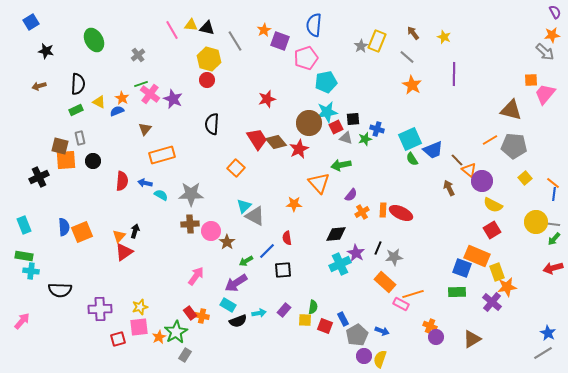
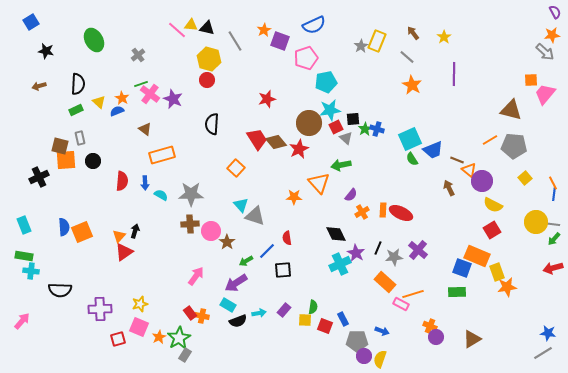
blue semicircle at (314, 25): rotated 120 degrees counterclockwise
pink line at (172, 30): moved 5 px right; rotated 18 degrees counterclockwise
yellow star at (444, 37): rotated 16 degrees clockwise
yellow triangle at (99, 102): rotated 16 degrees clockwise
cyan star at (327, 112): moved 3 px right, 2 px up
brown triangle at (145, 129): rotated 32 degrees counterclockwise
gray triangle at (346, 138): rotated 24 degrees clockwise
green star at (365, 139): moved 10 px up; rotated 16 degrees counterclockwise
brown line at (457, 160): rotated 24 degrees counterclockwise
blue arrow at (145, 183): rotated 104 degrees counterclockwise
orange line at (553, 183): rotated 24 degrees clockwise
orange star at (294, 204): moved 7 px up
cyan triangle at (244, 206): moved 3 px left, 1 px up; rotated 28 degrees counterclockwise
gray triangle at (255, 216): rotated 10 degrees counterclockwise
black diamond at (336, 234): rotated 70 degrees clockwise
purple cross at (492, 302): moved 74 px left, 52 px up
yellow star at (140, 307): moved 3 px up
pink square at (139, 327): rotated 30 degrees clockwise
green star at (176, 332): moved 3 px right, 6 px down
blue star at (548, 333): rotated 21 degrees counterclockwise
gray pentagon at (357, 335): moved 6 px down; rotated 30 degrees clockwise
